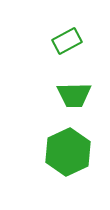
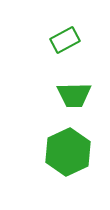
green rectangle: moved 2 px left, 1 px up
